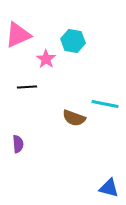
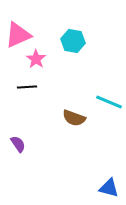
pink star: moved 10 px left
cyan line: moved 4 px right, 2 px up; rotated 12 degrees clockwise
purple semicircle: rotated 30 degrees counterclockwise
